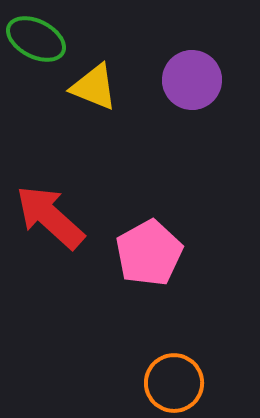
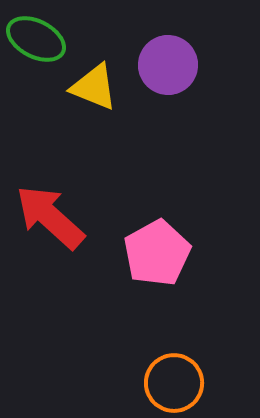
purple circle: moved 24 px left, 15 px up
pink pentagon: moved 8 px right
